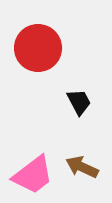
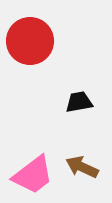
red circle: moved 8 px left, 7 px up
black trapezoid: rotated 72 degrees counterclockwise
